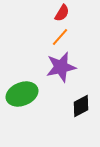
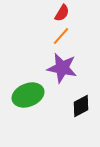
orange line: moved 1 px right, 1 px up
purple star: moved 1 px right, 1 px down; rotated 24 degrees clockwise
green ellipse: moved 6 px right, 1 px down
